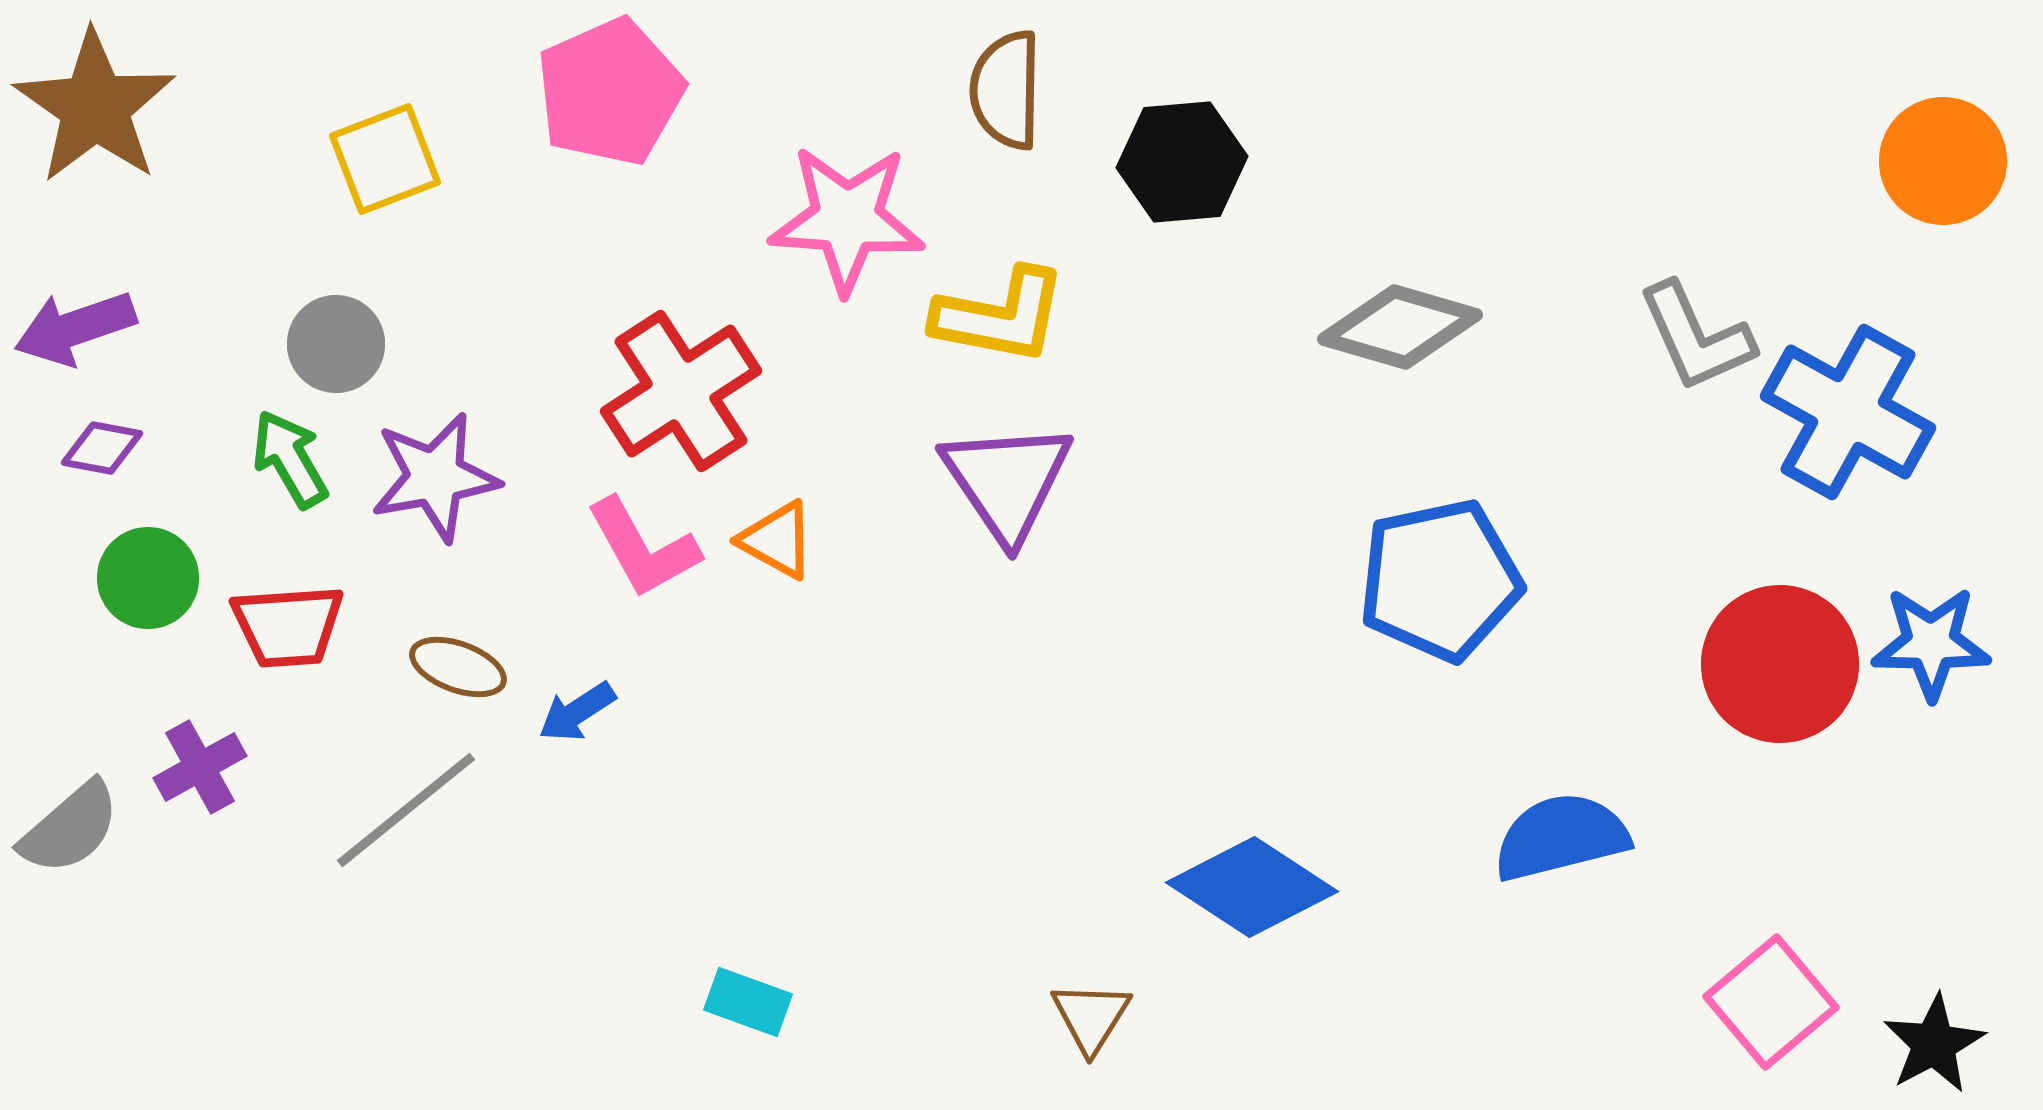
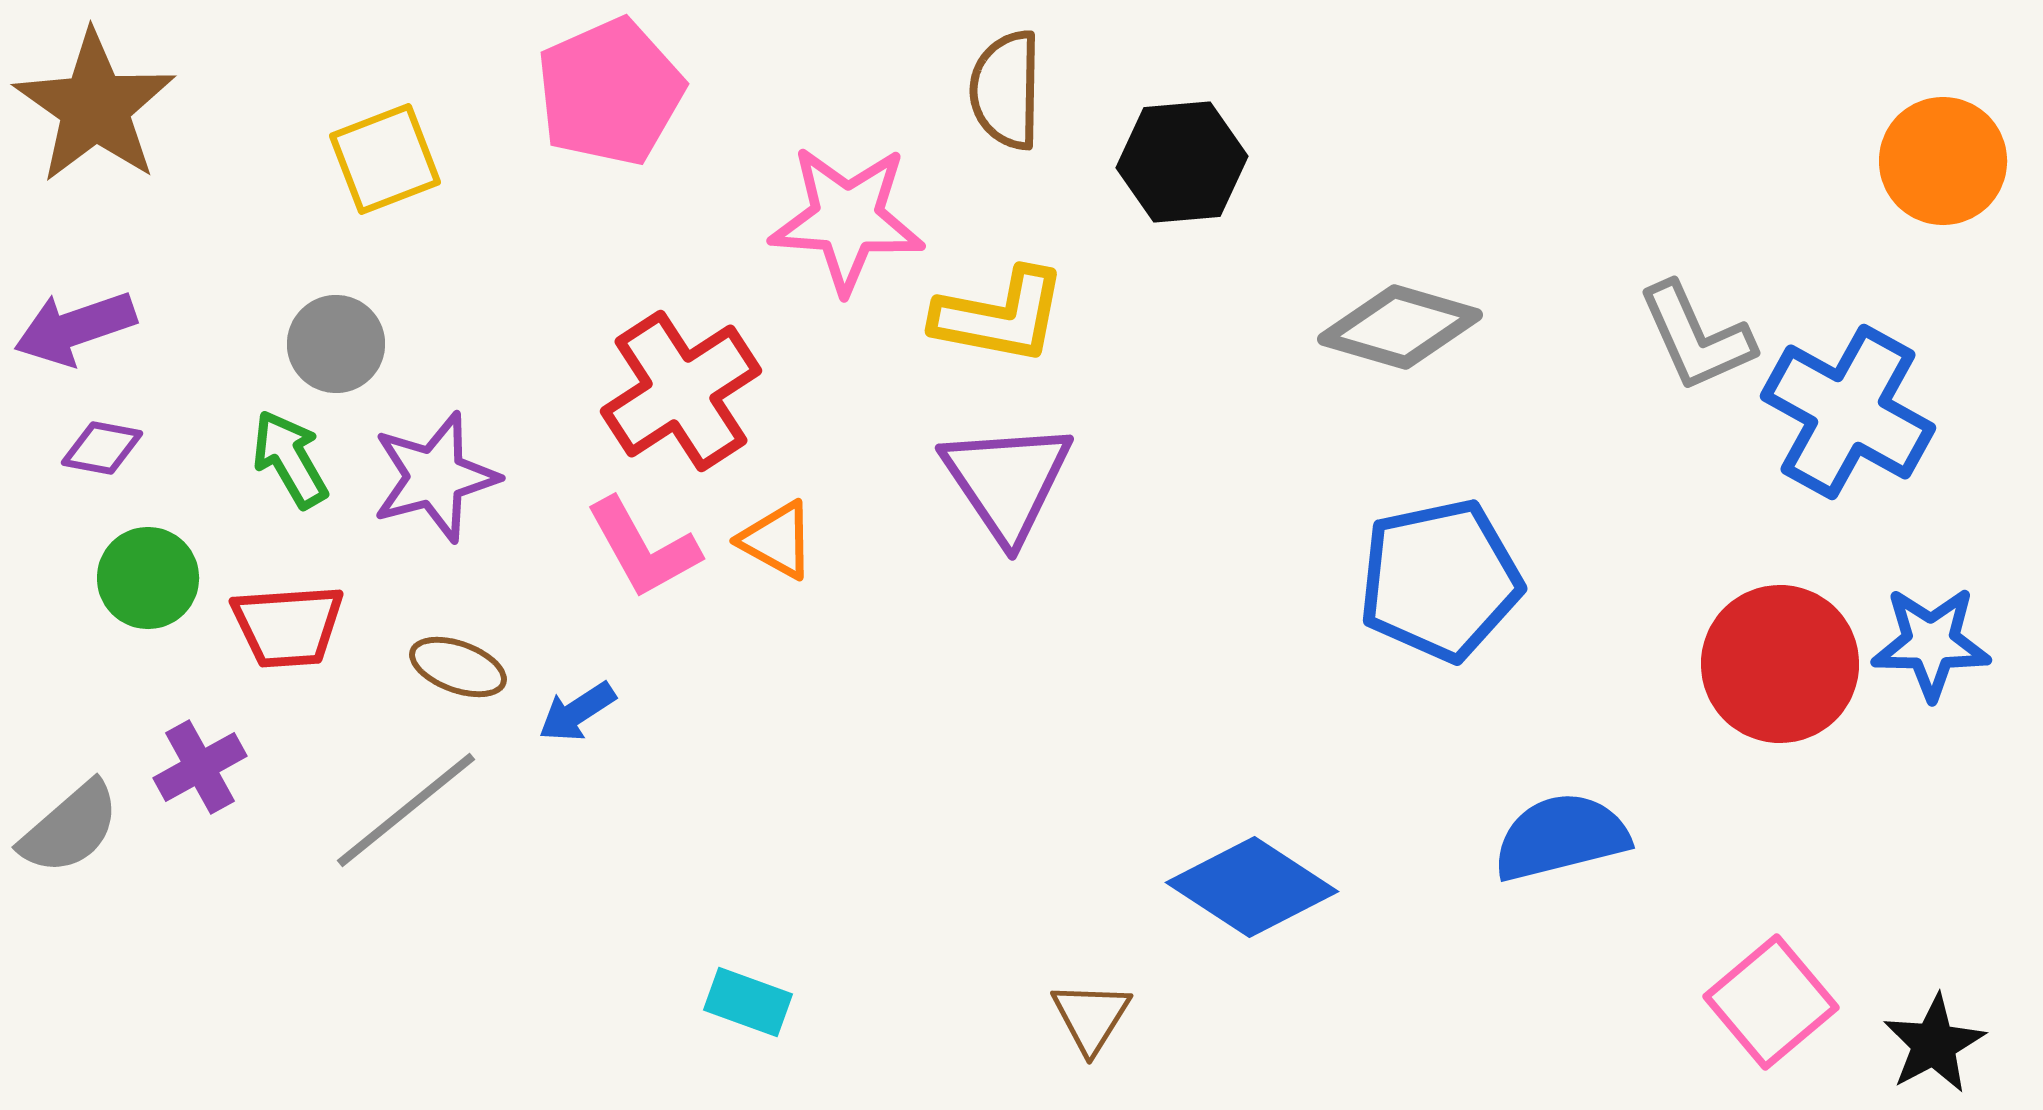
purple star: rotated 5 degrees counterclockwise
